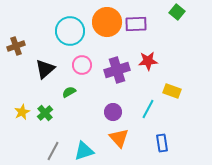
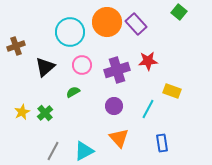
green square: moved 2 px right
purple rectangle: rotated 50 degrees clockwise
cyan circle: moved 1 px down
black triangle: moved 2 px up
green semicircle: moved 4 px right
purple circle: moved 1 px right, 6 px up
cyan triangle: rotated 10 degrees counterclockwise
